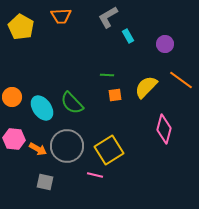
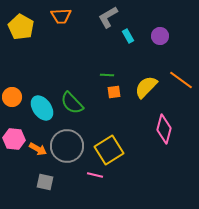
purple circle: moved 5 px left, 8 px up
orange square: moved 1 px left, 3 px up
